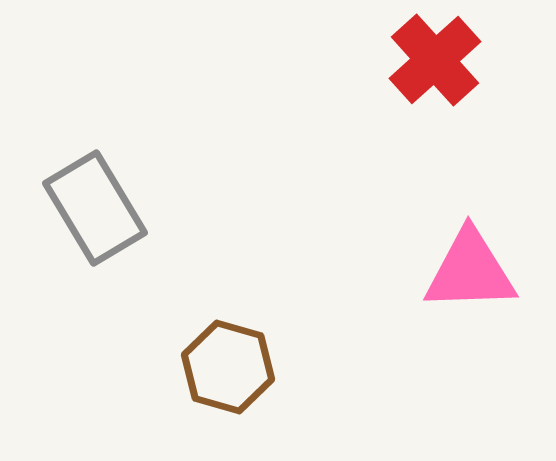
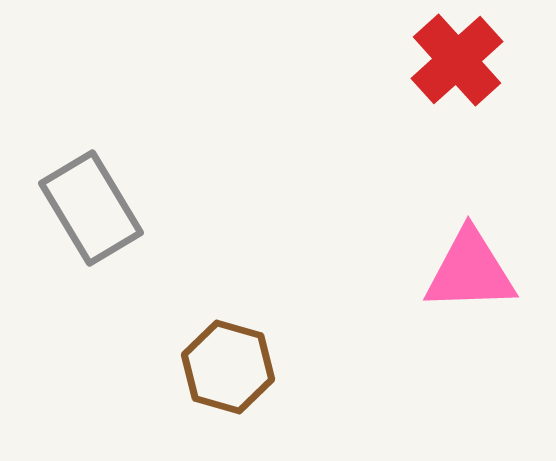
red cross: moved 22 px right
gray rectangle: moved 4 px left
